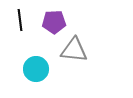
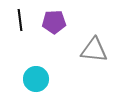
gray triangle: moved 20 px right
cyan circle: moved 10 px down
